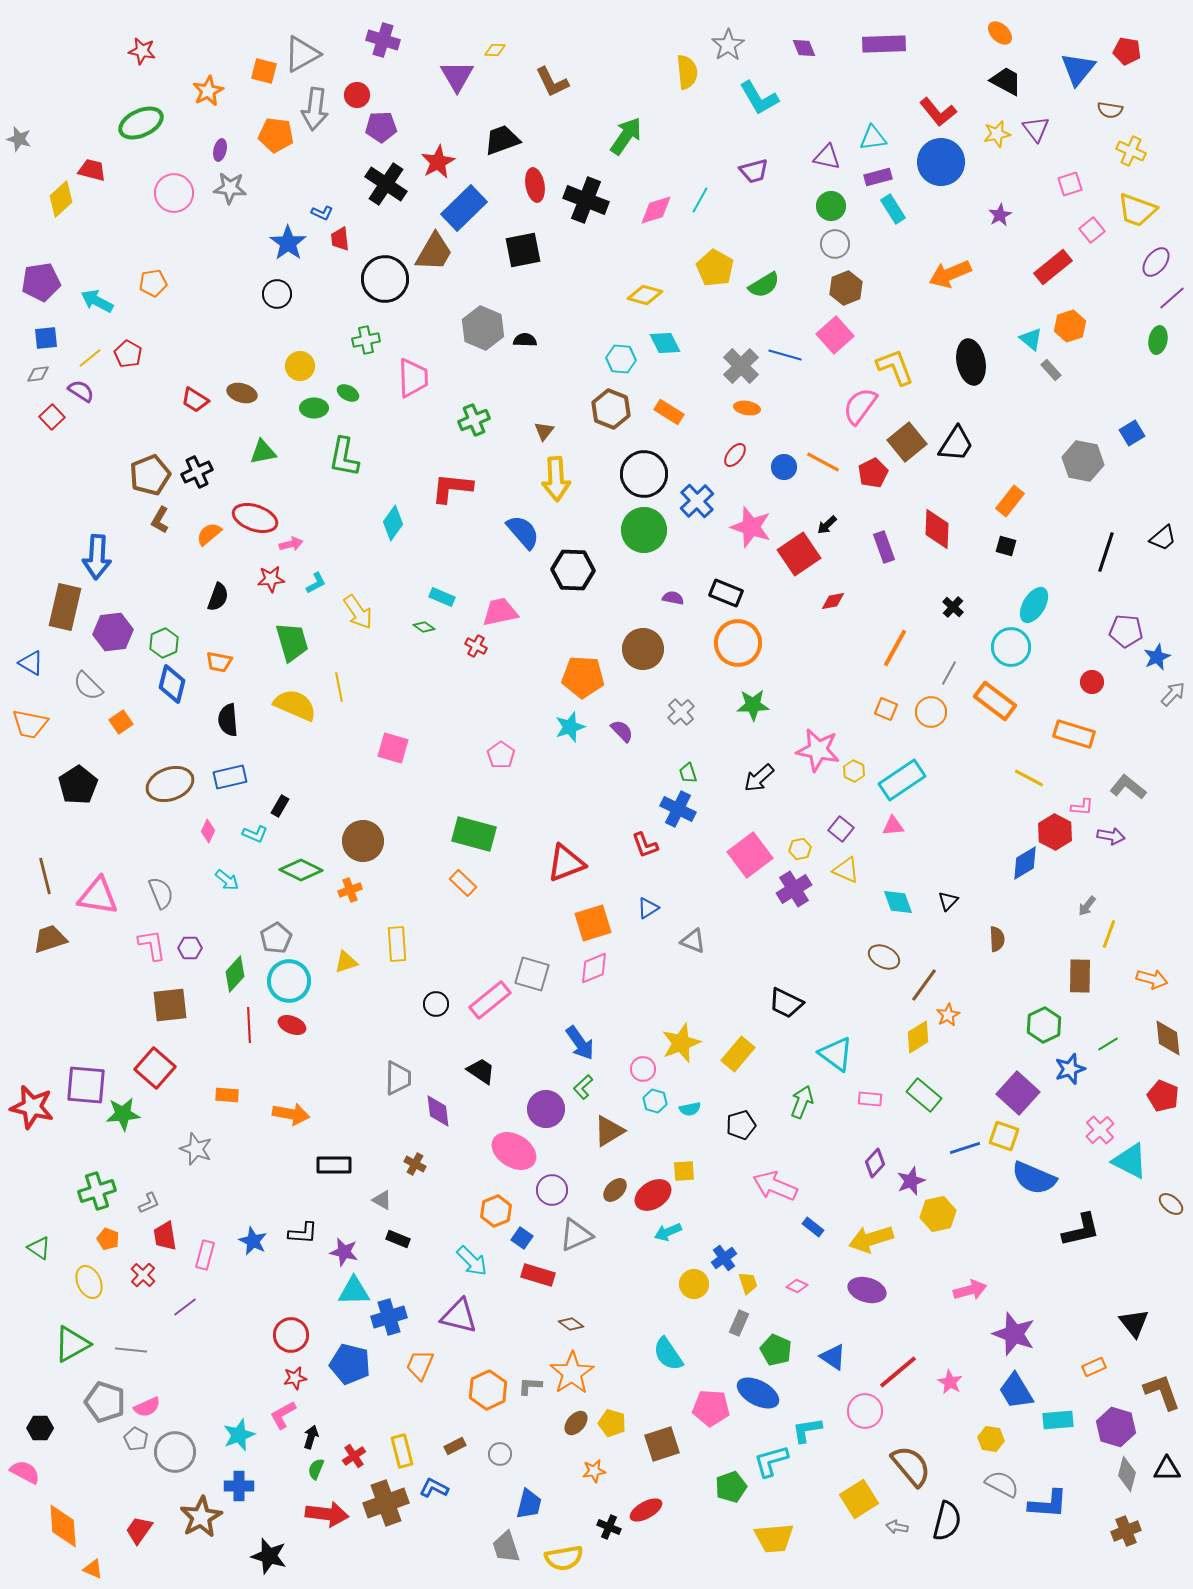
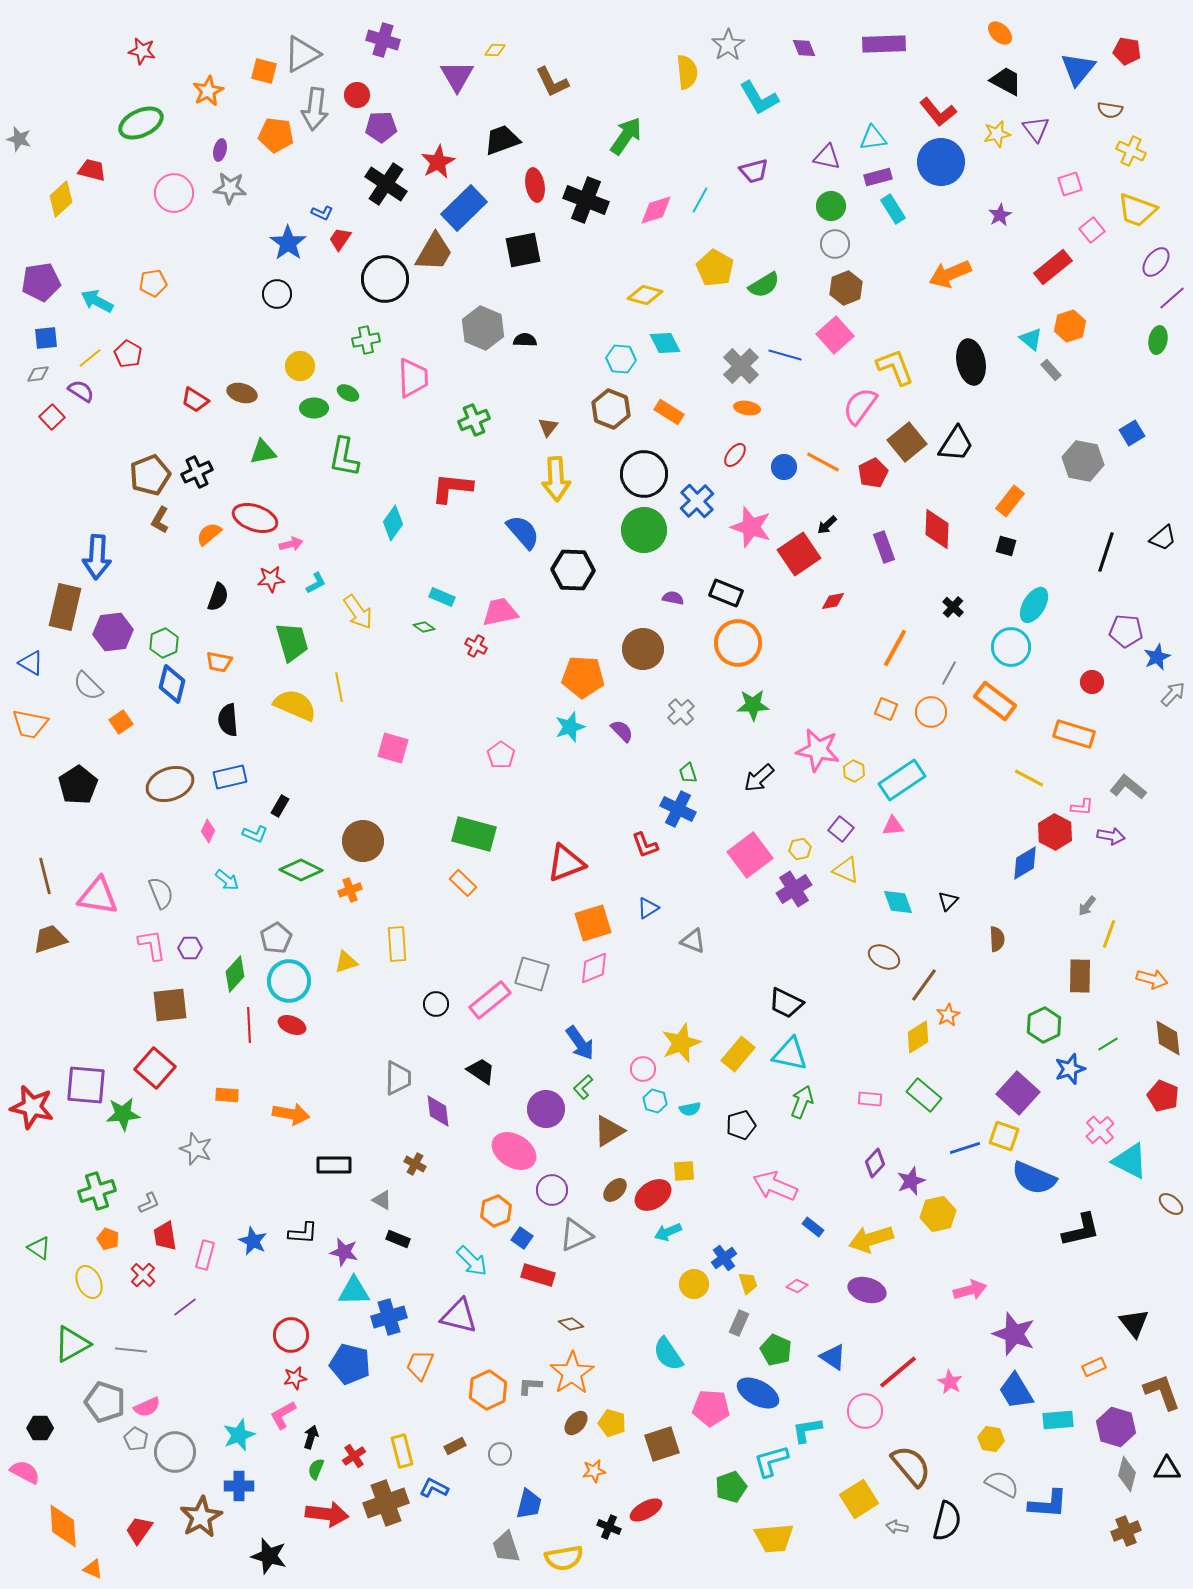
red trapezoid at (340, 239): rotated 40 degrees clockwise
brown triangle at (544, 431): moved 4 px right, 4 px up
cyan triangle at (836, 1054): moved 46 px left; rotated 24 degrees counterclockwise
